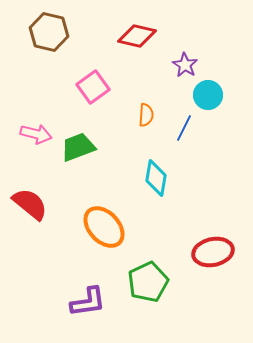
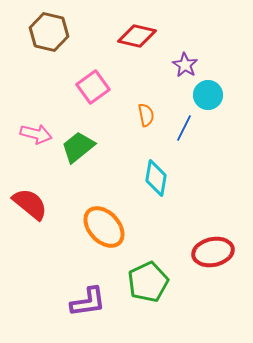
orange semicircle: rotated 15 degrees counterclockwise
green trapezoid: rotated 18 degrees counterclockwise
